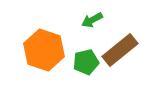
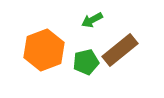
orange hexagon: rotated 21 degrees clockwise
